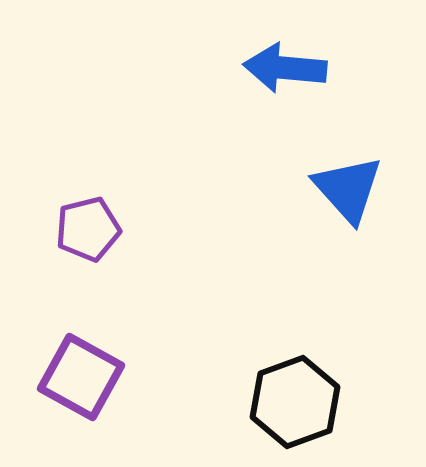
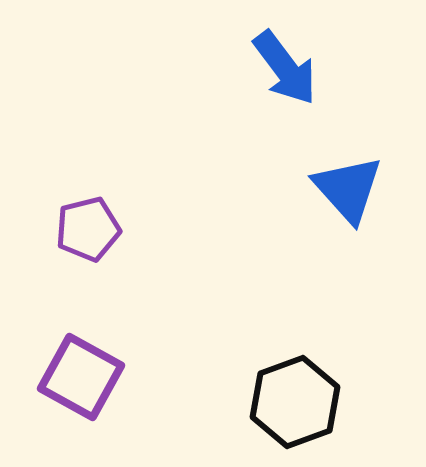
blue arrow: rotated 132 degrees counterclockwise
